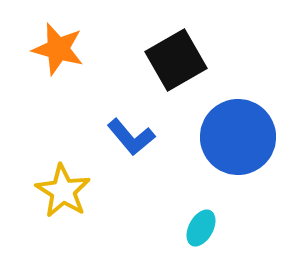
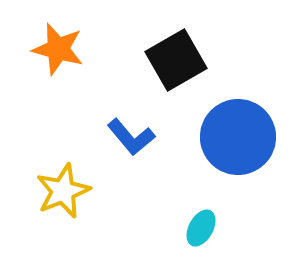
yellow star: rotated 18 degrees clockwise
